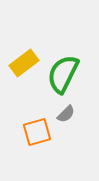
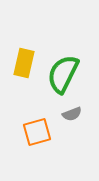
yellow rectangle: rotated 40 degrees counterclockwise
gray semicircle: moved 6 px right; rotated 24 degrees clockwise
